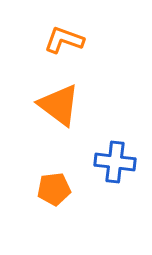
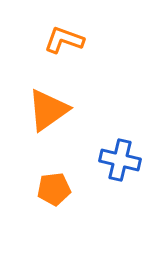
orange triangle: moved 11 px left, 5 px down; rotated 48 degrees clockwise
blue cross: moved 5 px right, 2 px up; rotated 6 degrees clockwise
